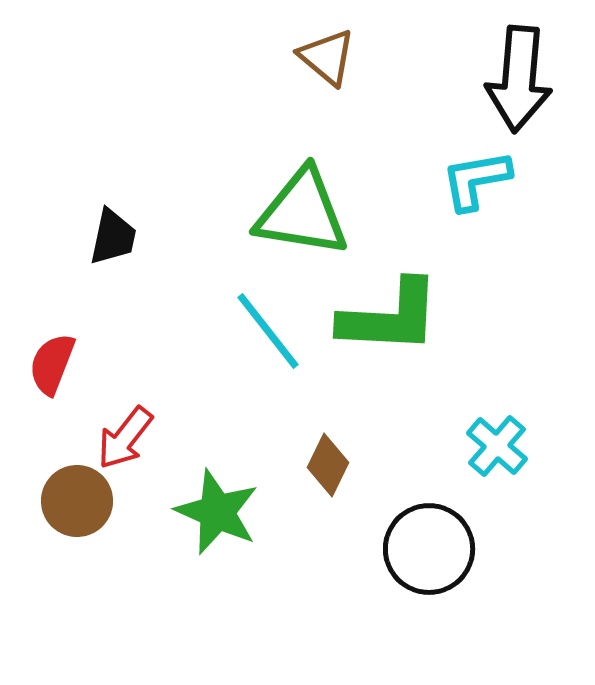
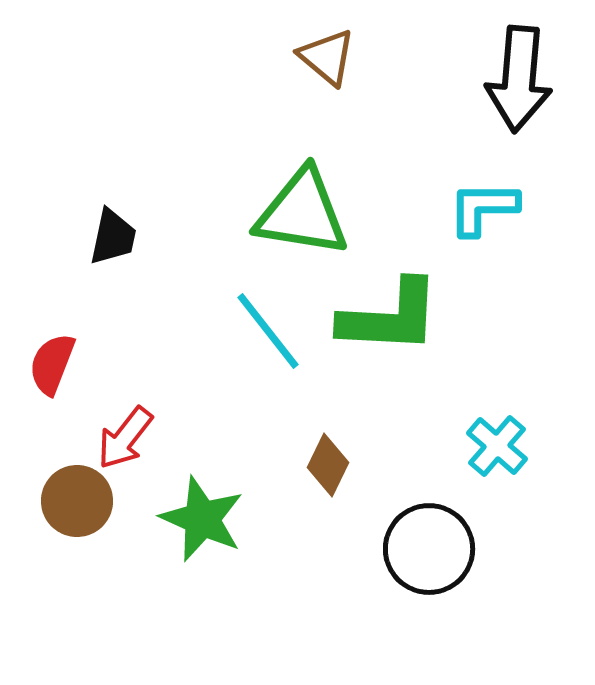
cyan L-shape: moved 7 px right, 28 px down; rotated 10 degrees clockwise
green star: moved 15 px left, 7 px down
